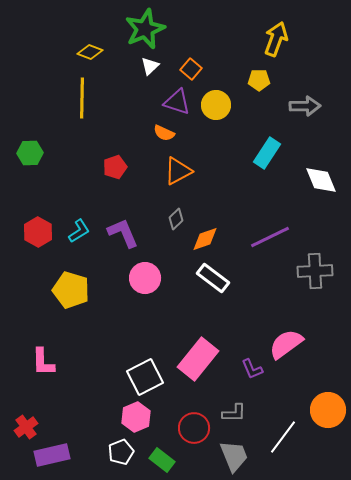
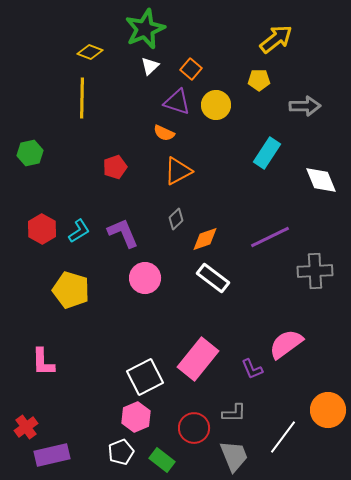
yellow arrow at (276, 39): rotated 32 degrees clockwise
green hexagon at (30, 153): rotated 10 degrees counterclockwise
red hexagon at (38, 232): moved 4 px right, 3 px up
